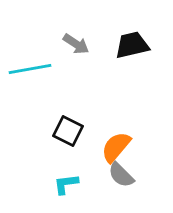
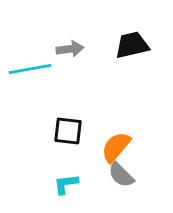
gray arrow: moved 6 px left, 5 px down; rotated 40 degrees counterclockwise
black square: rotated 20 degrees counterclockwise
